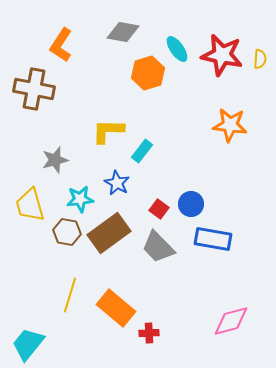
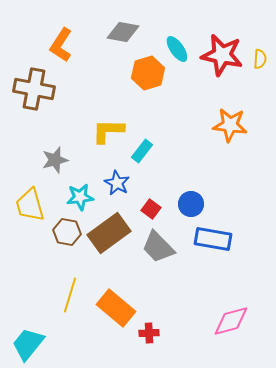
cyan star: moved 2 px up
red square: moved 8 px left
